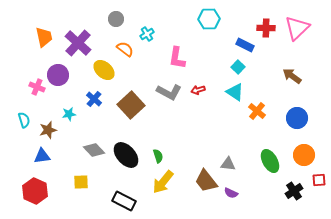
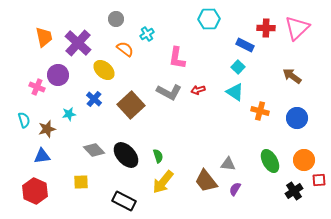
orange cross: moved 3 px right; rotated 24 degrees counterclockwise
brown star: moved 1 px left, 1 px up
orange circle: moved 5 px down
purple semicircle: moved 4 px right, 4 px up; rotated 96 degrees clockwise
